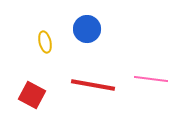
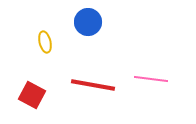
blue circle: moved 1 px right, 7 px up
